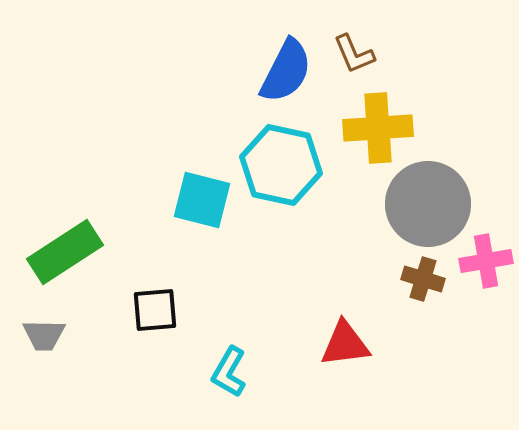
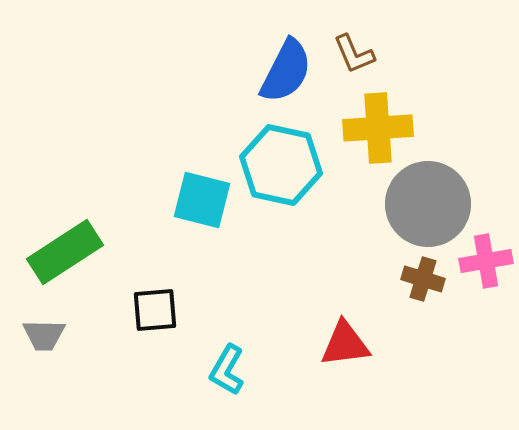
cyan L-shape: moved 2 px left, 2 px up
